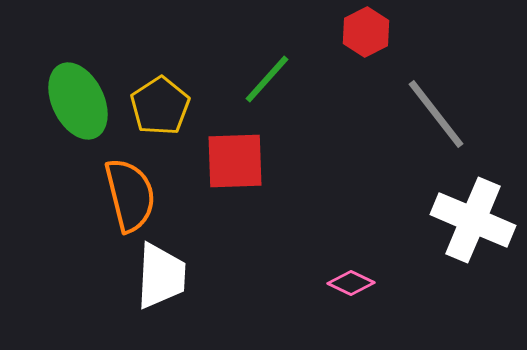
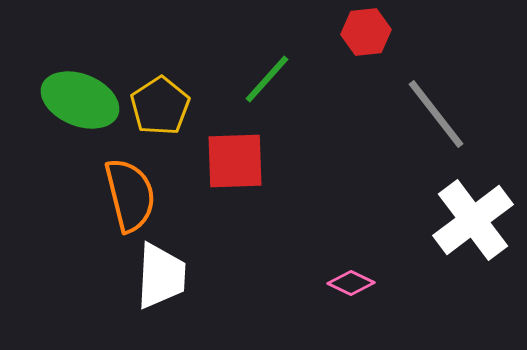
red hexagon: rotated 21 degrees clockwise
green ellipse: moved 2 px right, 1 px up; rotated 42 degrees counterclockwise
white cross: rotated 30 degrees clockwise
